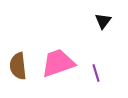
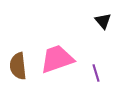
black triangle: rotated 18 degrees counterclockwise
pink trapezoid: moved 1 px left, 4 px up
